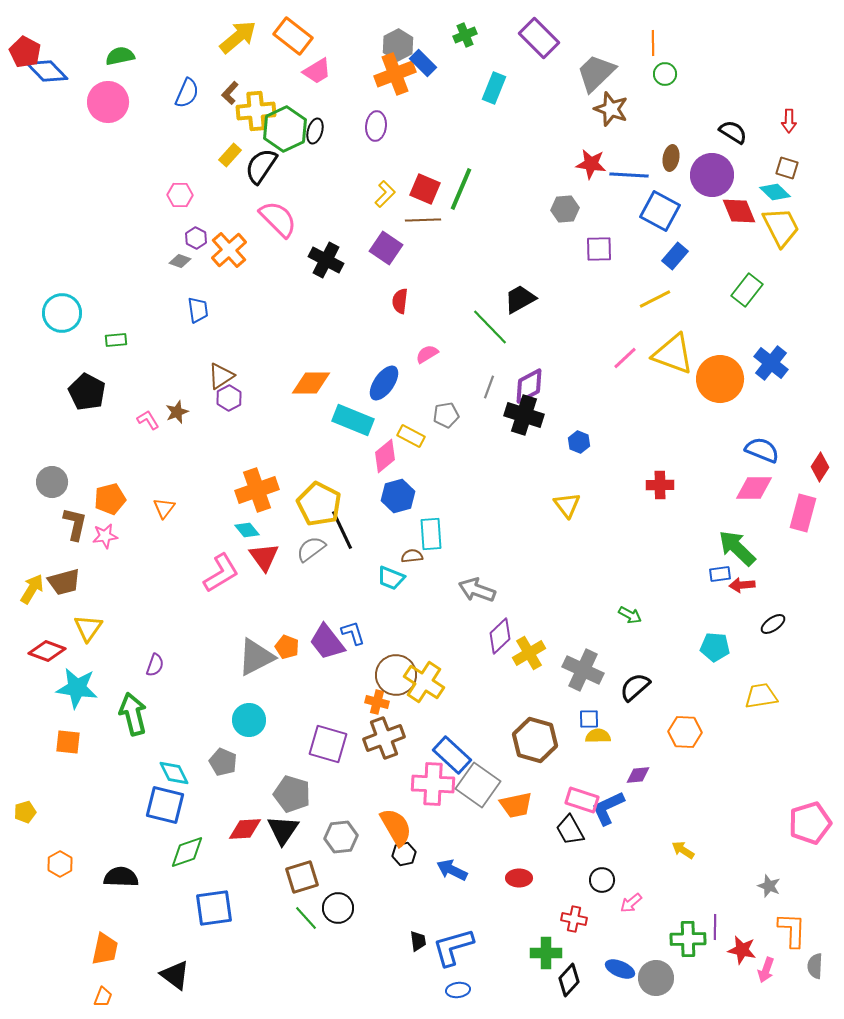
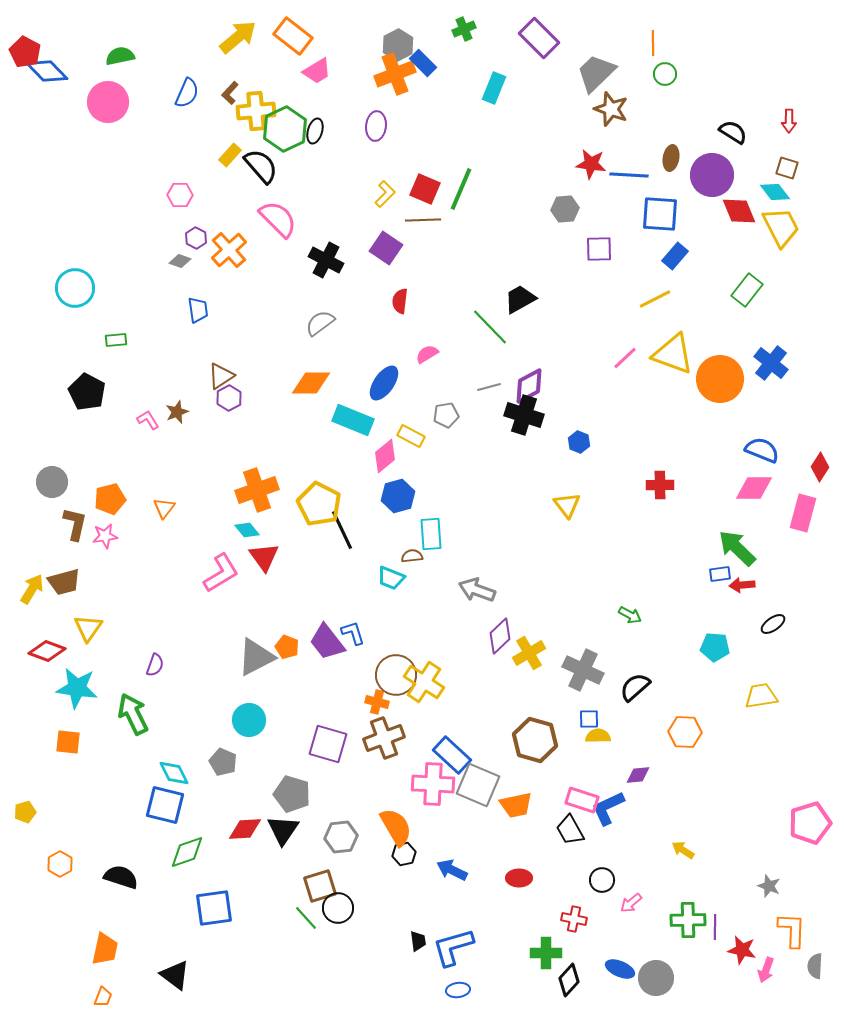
green cross at (465, 35): moved 1 px left, 6 px up
black semicircle at (261, 166): rotated 105 degrees clockwise
cyan diamond at (775, 192): rotated 8 degrees clockwise
blue square at (660, 211): moved 3 px down; rotated 24 degrees counterclockwise
cyan circle at (62, 313): moved 13 px right, 25 px up
gray line at (489, 387): rotated 55 degrees clockwise
gray semicircle at (311, 549): moved 9 px right, 226 px up
green arrow at (133, 714): rotated 12 degrees counterclockwise
gray square at (478, 785): rotated 12 degrees counterclockwise
black semicircle at (121, 877): rotated 16 degrees clockwise
brown square at (302, 877): moved 18 px right, 9 px down
green cross at (688, 939): moved 19 px up
